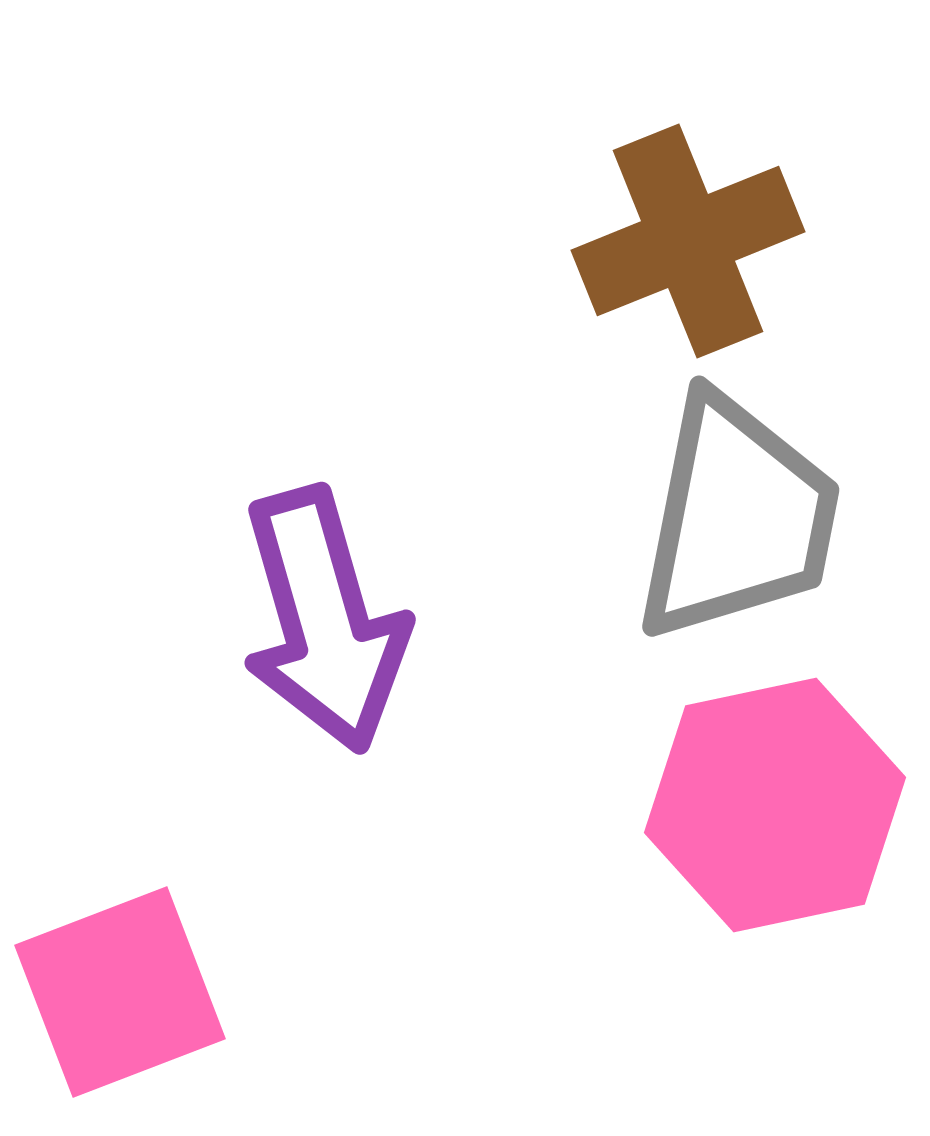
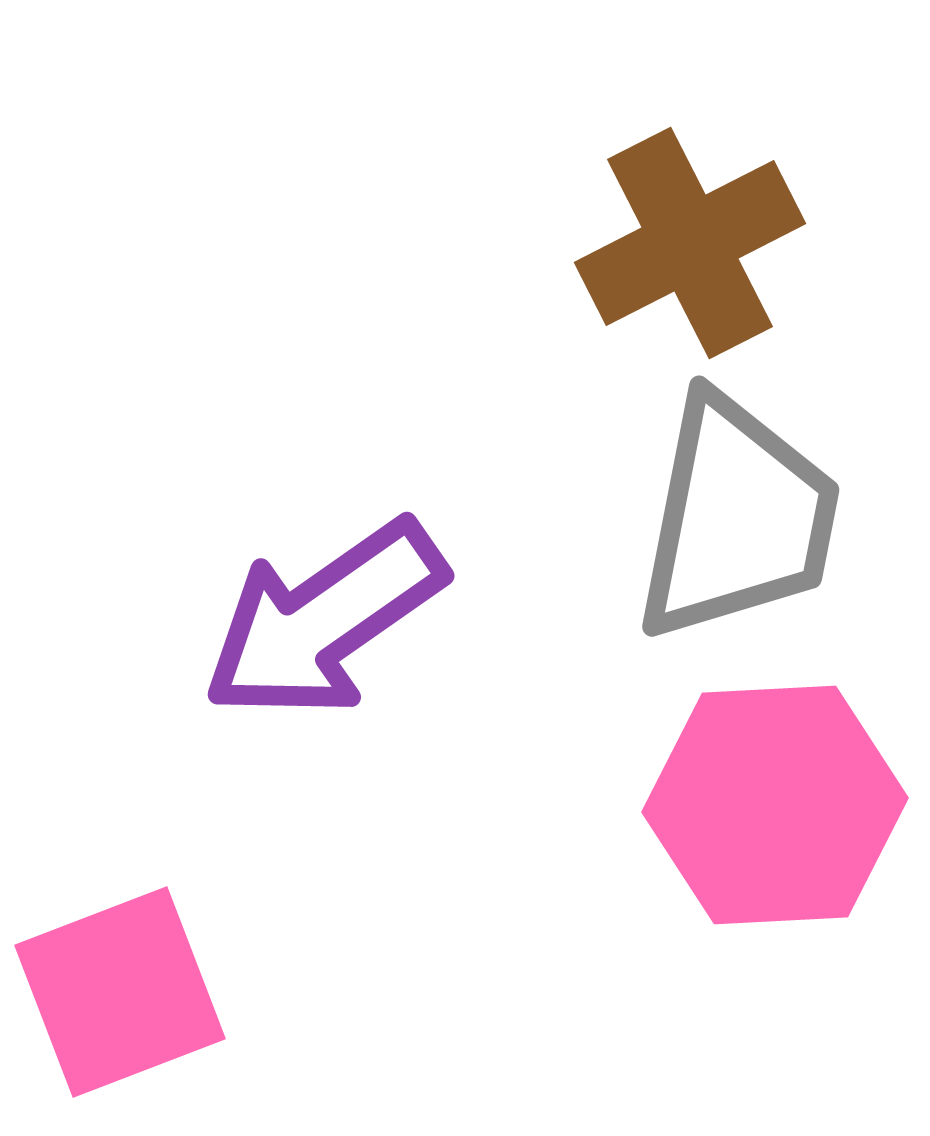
brown cross: moved 2 px right, 2 px down; rotated 5 degrees counterclockwise
purple arrow: rotated 71 degrees clockwise
pink hexagon: rotated 9 degrees clockwise
